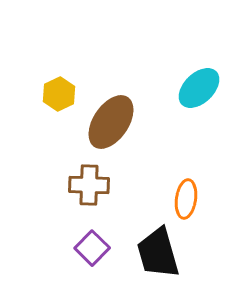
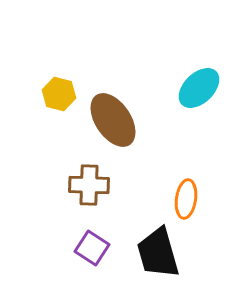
yellow hexagon: rotated 20 degrees counterclockwise
brown ellipse: moved 2 px right, 2 px up; rotated 68 degrees counterclockwise
purple square: rotated 12 degrees counterclockwise
